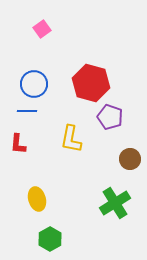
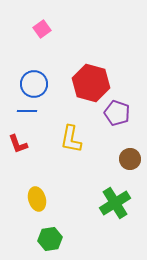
purple pentagon: moved 7 px right, 4 px up
red L-shape: rotated 25 degrees counterclockwise
green hexagon: rotated 20 degrees clockwise
